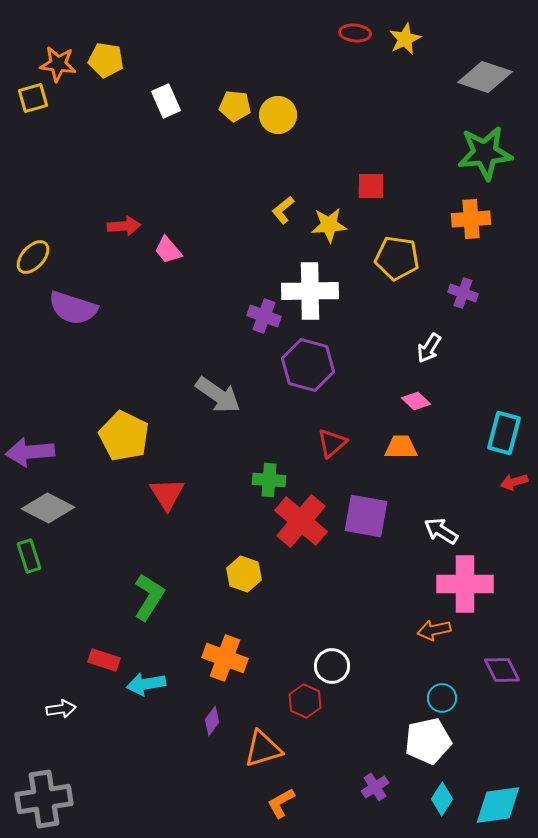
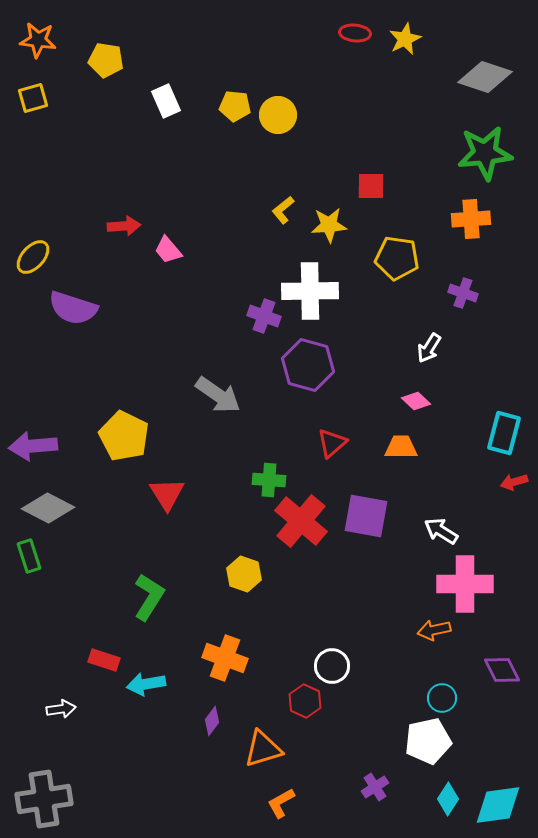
orange star at (58, 64): moved 20 px left, 24 px up
purple arrow at (30, 452): moved 3 px right, 6 px up
cyan diamond at (442, 799): moved 6 px right
